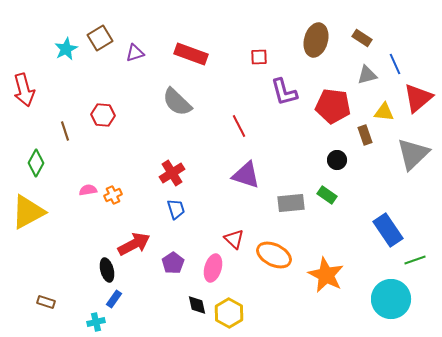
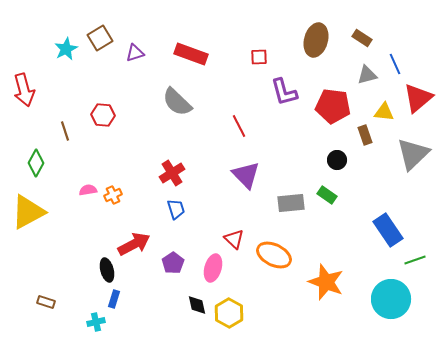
purple triangle at (246, 175): rotated 28 degrees clockwise
orange star at (326, 275): moved 7 px down; rotated 6 degrees counterclockwise
blue rectangle at (114, 299): rotated 18 degrees counterclockwise
